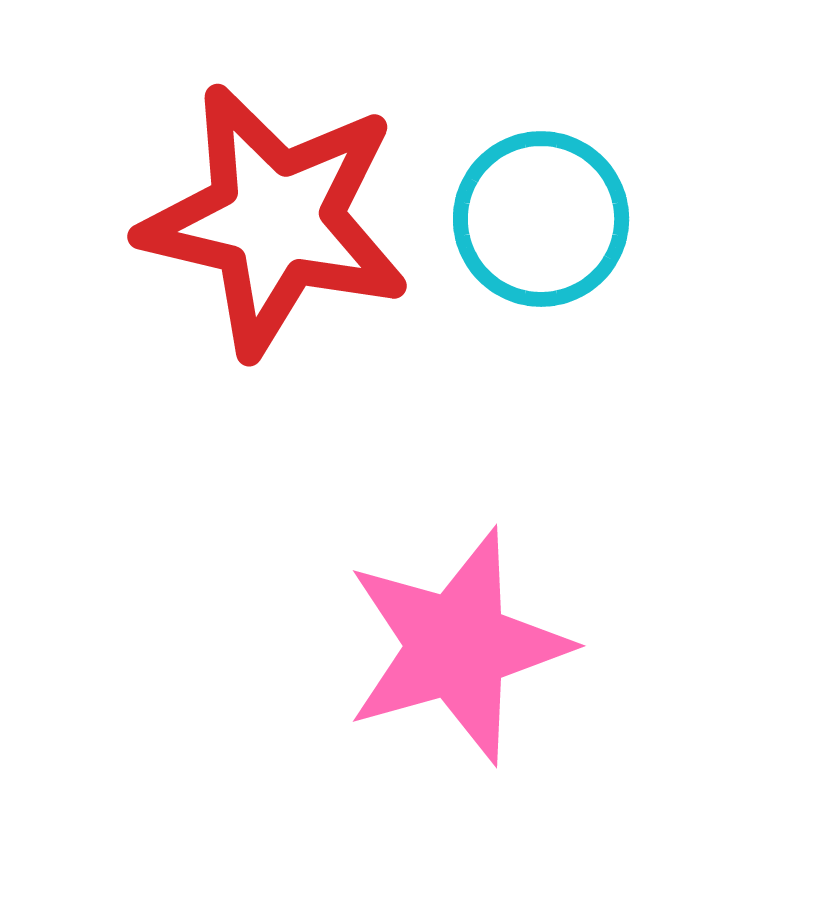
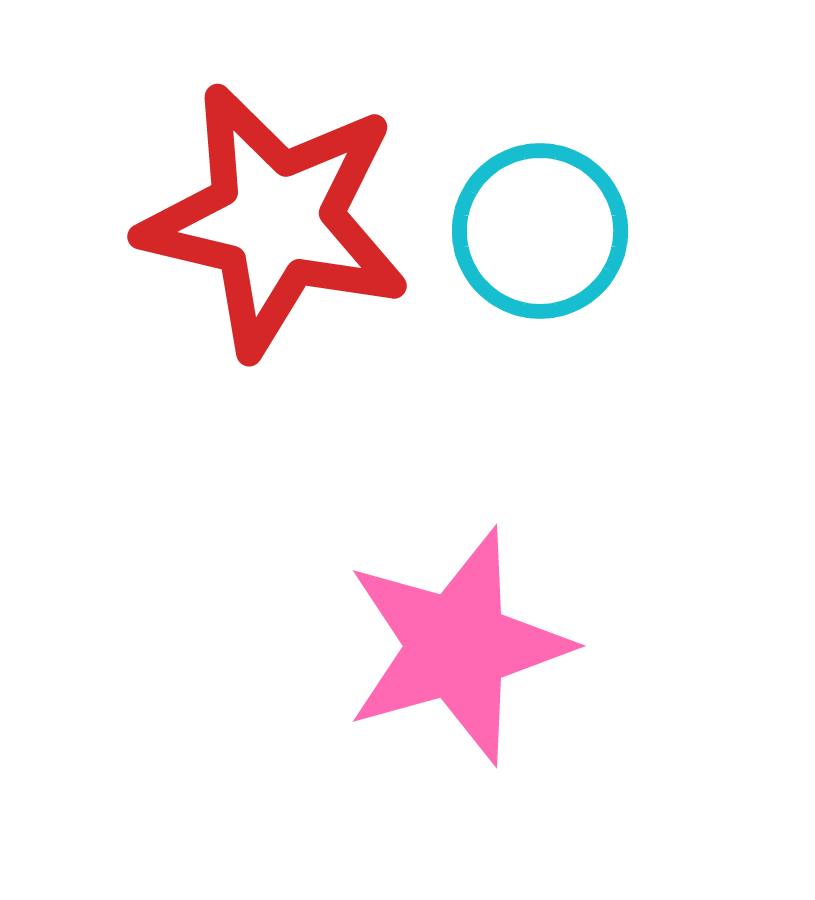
cyan circle: moved 1 px left, 12 px down
